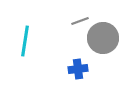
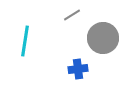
gray line: moved 8 px left, 6 px up; rotated 12 degrees counterclockwise
